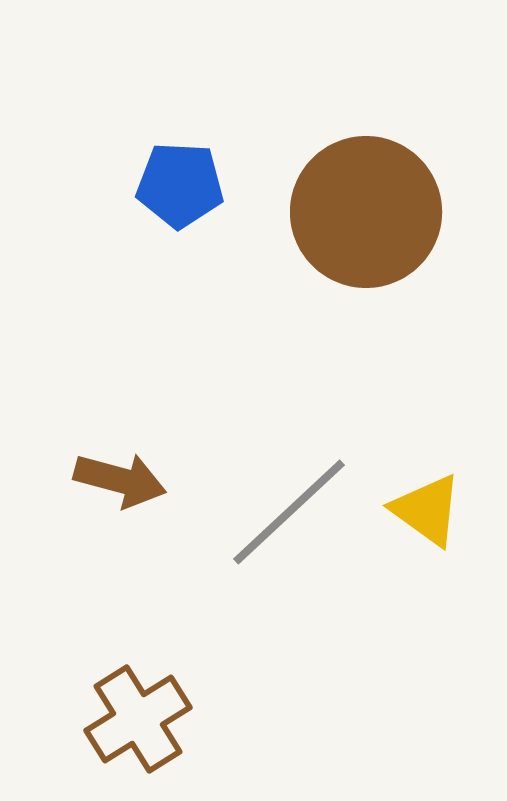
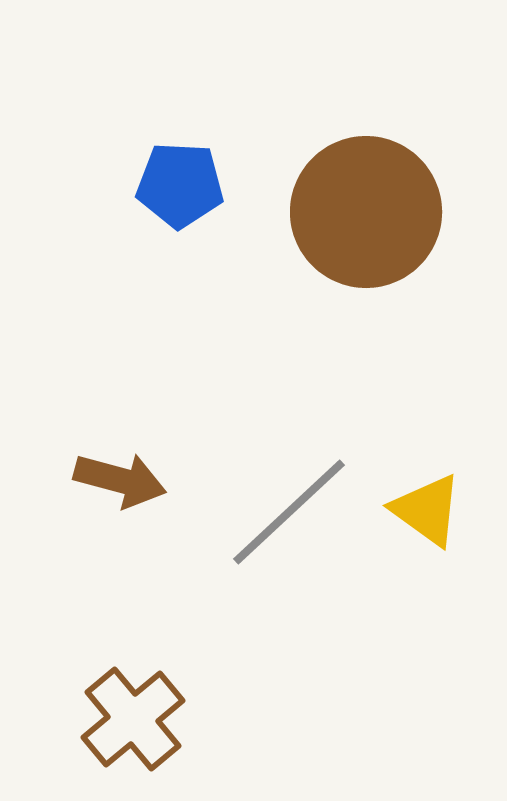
brown cross: moved 5 px left; rotated 8 degrees counterclockwise
